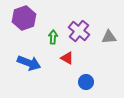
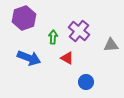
gray triangle: moved 2 px right, 8 px down
blue arrow: moved 5 px up
